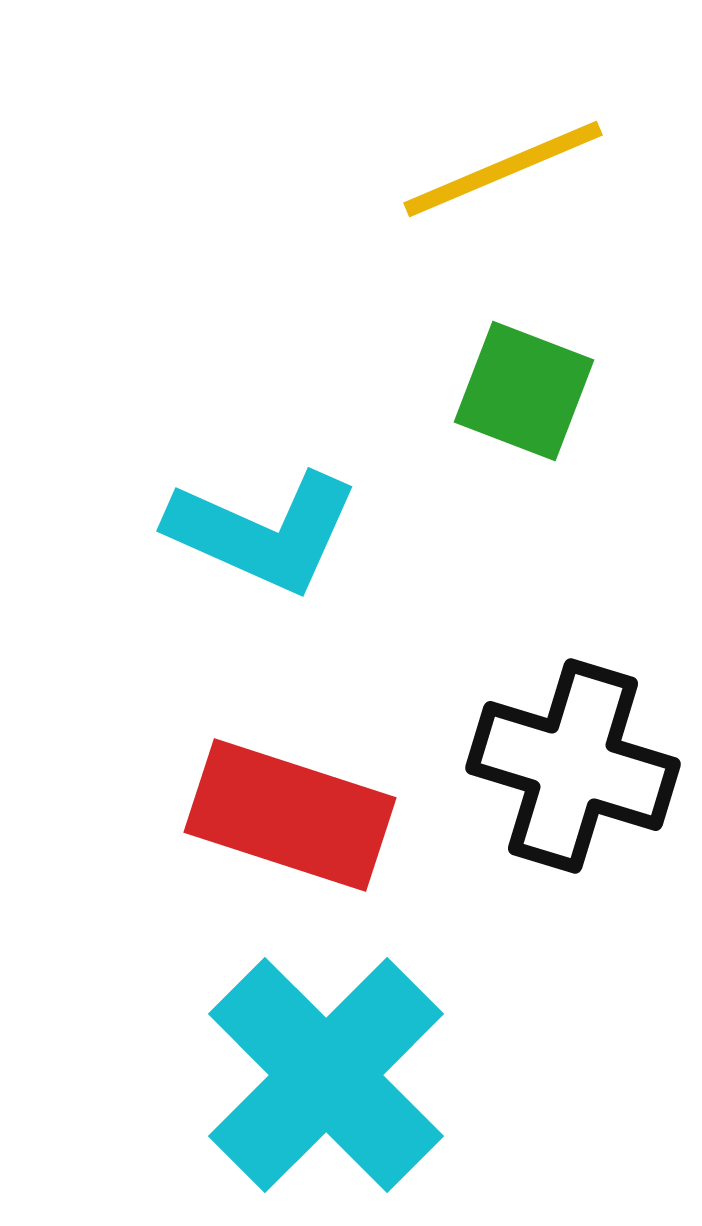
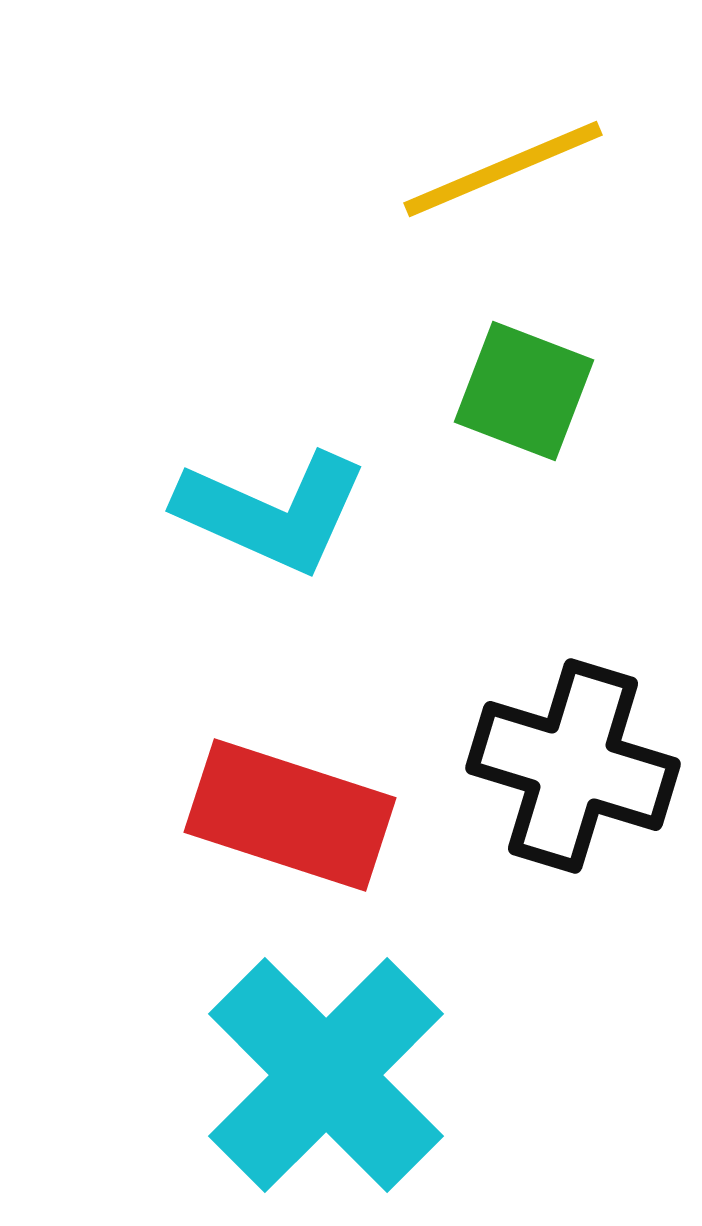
cyan L-shape: moved 9 px right, 20 px up
